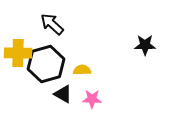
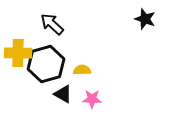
black star: moved 26 px up; rotated 20 degrees clockwise
